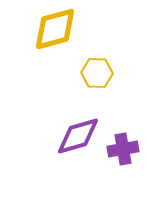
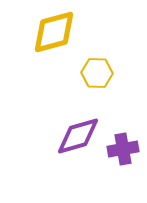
yellow diamond: moved 1 px left, 3 px down
